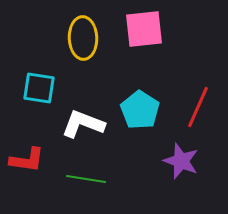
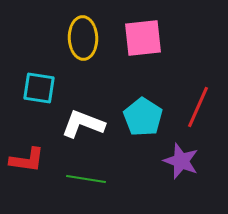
pink square: moved 1 px left, 9 px down
cyan pentagon: moved 3 px right, 7 px down
